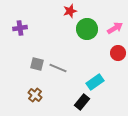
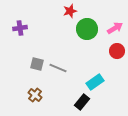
red circle: moved 1 px left, 2 px up
